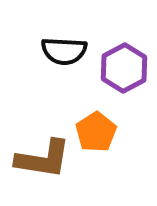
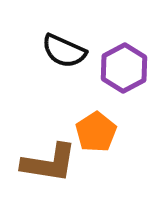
black semicircle: rotated 21 degrees clockwise
brown L-shape: moved 6 px right, 4 px down
